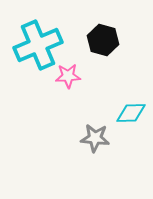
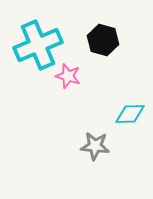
pink star: rotated 20 degrees clockwise
cyan diamond: moved 1 px left, 1 px down
gray star: moved 8 px down
